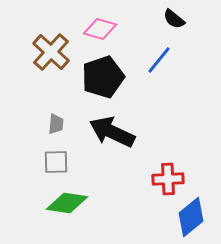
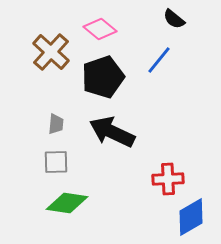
pink diamond: rotated 24 degrees clockwise
blue diamond: rotated 9 degrees clockwise
